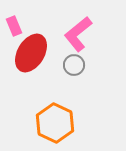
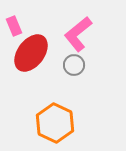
red ellipse: rotated 6 degrees clockwise
